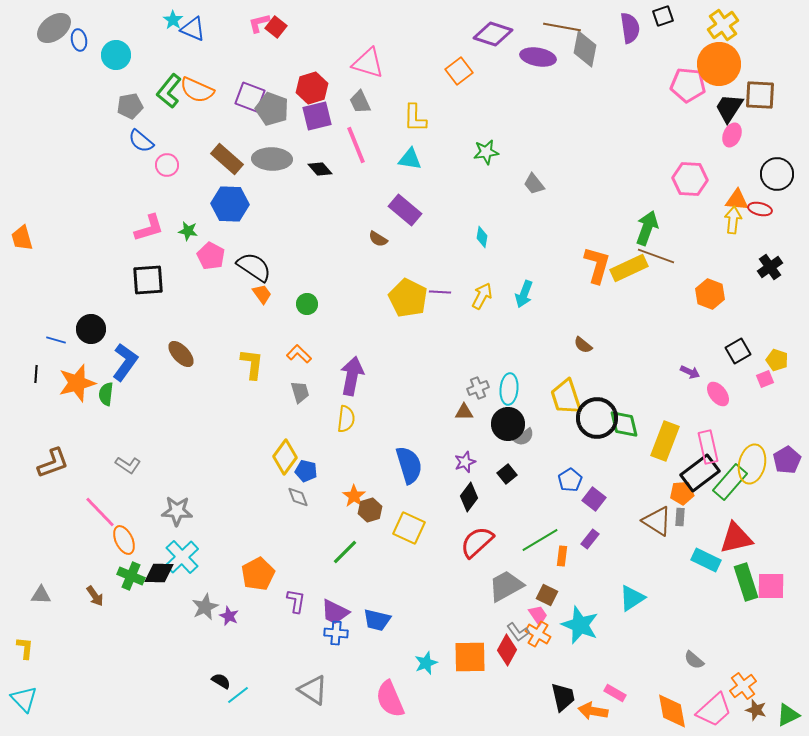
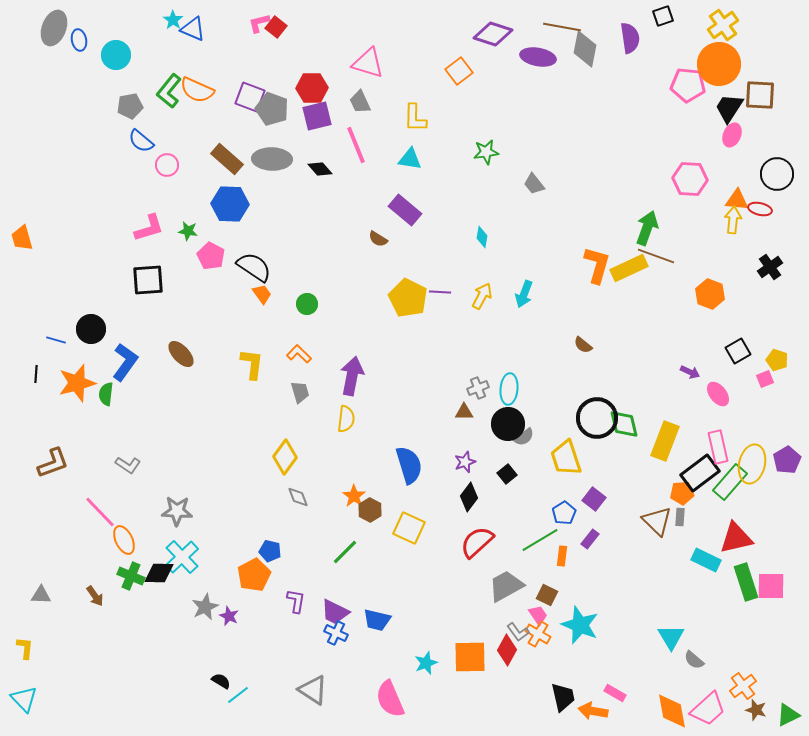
gray ellipse at (54, 28): rotated 32 degrees counterclockwise
purple semicircle at (630, 28): moved 10 px down
red hexagon at (312, 88): rotated 16 degrees clockwise
yellow trapezoid at (566, 397): moved 61 px down
pink rectangle at (708, 447): moved 10 px right
blue pentagon at (306, 471): moved 36 px left, 80 px down
blue pentagon at (570, 480): moved 6 px left, 33 px down
brown hexagon at (370, 510): rotated 15 degrees counterclockwise
brown triangle at (657, 521): rotated 12 degrees clockwise
orange pentagon at (258, 574): moved 4 px left, 1 px down
cyan triangle at (632, 598): moved 39 px right, 39 px down; rotated 28 degrees counterclockwise
blue cross at (336, 633): rotated 20 degrees clockwise
pink trapezoid at (714, 710): moved 6 px left, 1 px up
